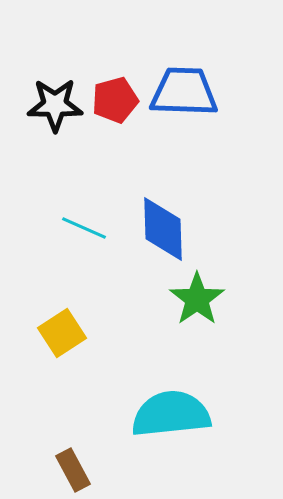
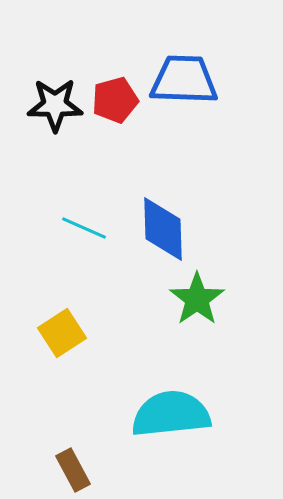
blue trapezoid: moved 12 px up
